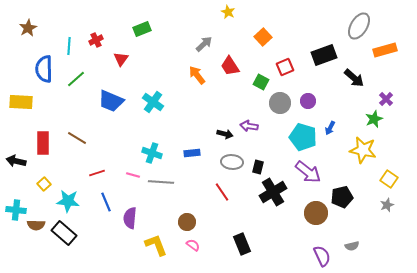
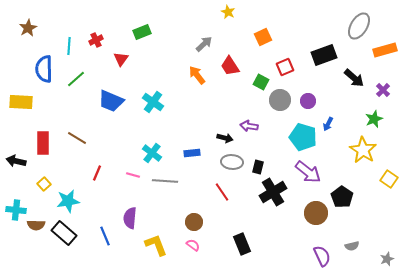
green rectangle at (142, 29): moved 3 px down
orange square at (263, 37): rotated 18 degrees clockwise
purple cross at (386, 99): moved 3 px left, 9 px up
gray circle at (280, 103): moved 3 px up
blue arrow at (330, 128): moved 2 px left, 4 px up
black arrow at (225, 134): moved 4 px down
yellow star at (363, 150): rotated 20 degrees clockwise
cyan cross at (152, 153): rotated 18 degrees clockwise
red line at (97, 173): rotated 49 degrees counterclockwise
gray line at (161, 182): moved 4 px right, 1 px up
black pentagon at (342, 197): rotated 25 degrees counterclockwise
cyan star at (68, 201): rotated 15 degrees counterclockwise
blue line at (106, 202): moved 1 px left, 34 px down
gray star at (387, 205): moved 54 px down
brown circle at (187, 222): moved 7 px right
